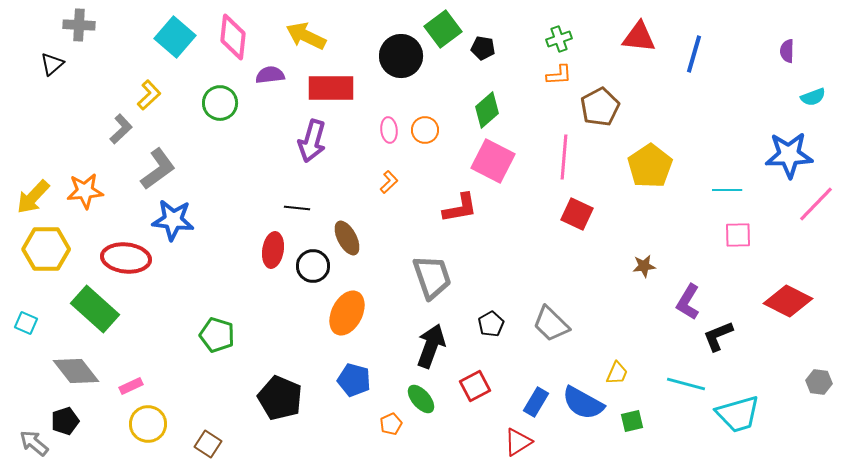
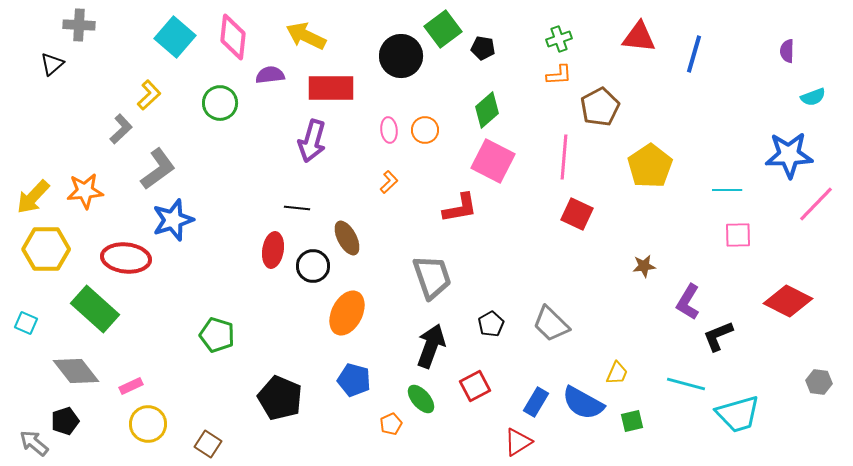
blue star at (173, 220): rotated 24 degrees counterclockwise
